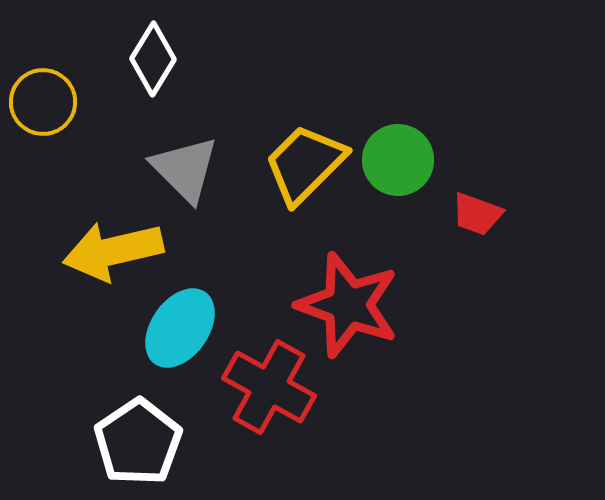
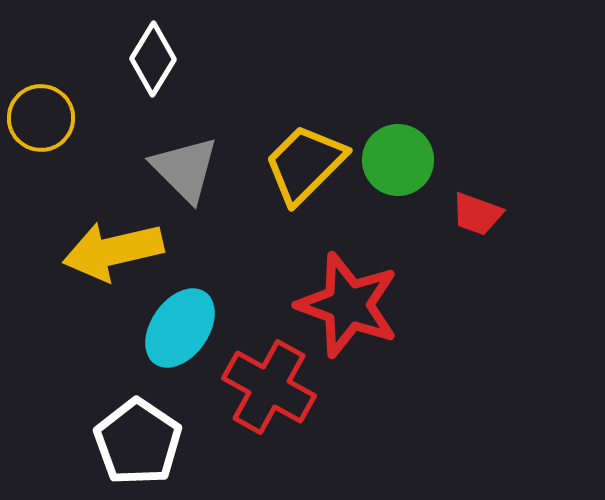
yellow circle: moved 2 px left, 16 px down
white pentagon: rotated 4 degrees counterclockwise
